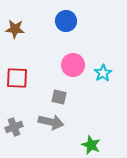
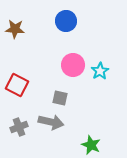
cyan star: moved 3 px left, 2 px up
red square: moved 7 px down; rotated 25 degrees clockwise
gray square: moved 1 px right, 1 px down
gray cross: moved 5 px right
